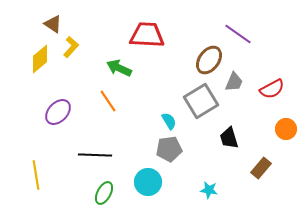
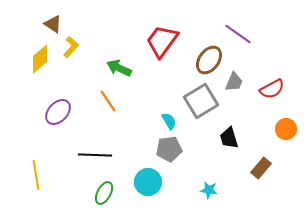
red trapezoid: moved 15 px right, 6 px down; rotated 57 degrees counterclockwise
